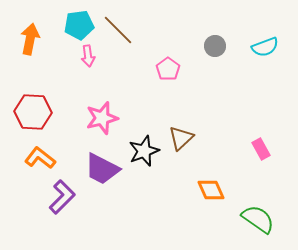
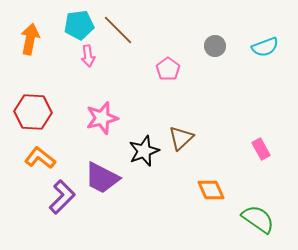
purple trapezoid: moved 9 px down
